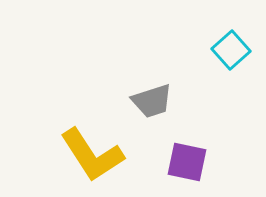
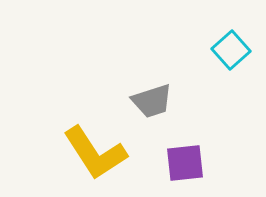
yellow L-shape: moved 3 px right, 2 px up
purple square: moved 2 px left, 1 px down; rotated 18 degrees counterclockwise
